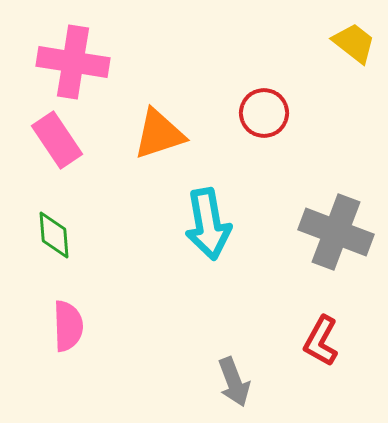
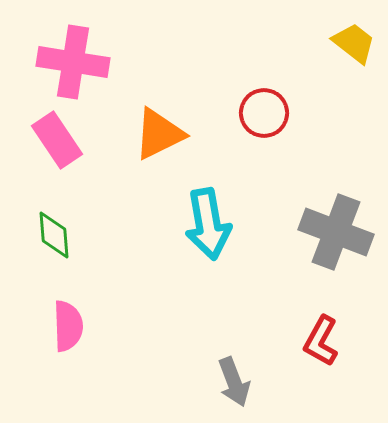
orange triangle: rotated 8 degrees counterclockwise
